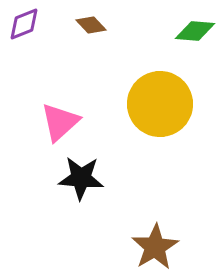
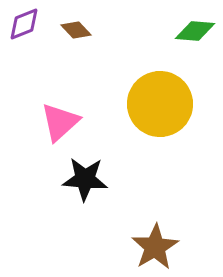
brown diamond: moved 15 px left, 5 px down
black star: moved 4 px right, 1 px down
